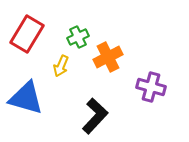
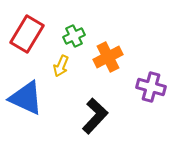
green cross: moved 4 px left, 1 px up
blue triangle: rotated 9 degrees clockwise
